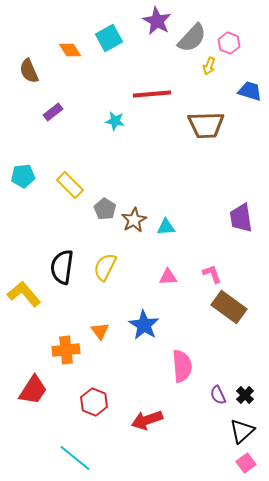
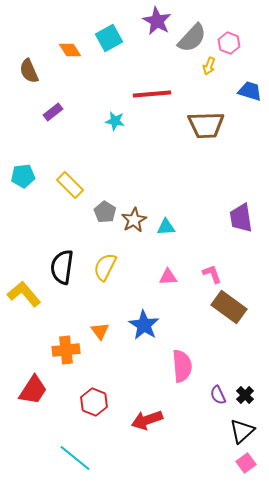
gray pentagon: moved 3 px down
